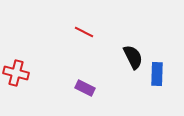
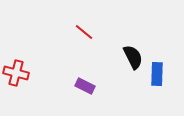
red line: rotated 12 degrees clockwise
purple rectangle: moved 2 px up
